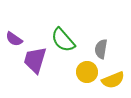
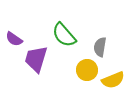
green semicircle: moved 1 px right, 5 px up
gray semicircle: moved 1 px left, 2 px up
purple trapezoid: moved 1 px right, 1 px up
yellow circle: moved 2 px up
